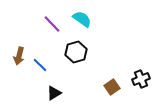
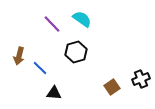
blue line: moved 3 px down
black triangle: rotated 35 degrees clockwise
